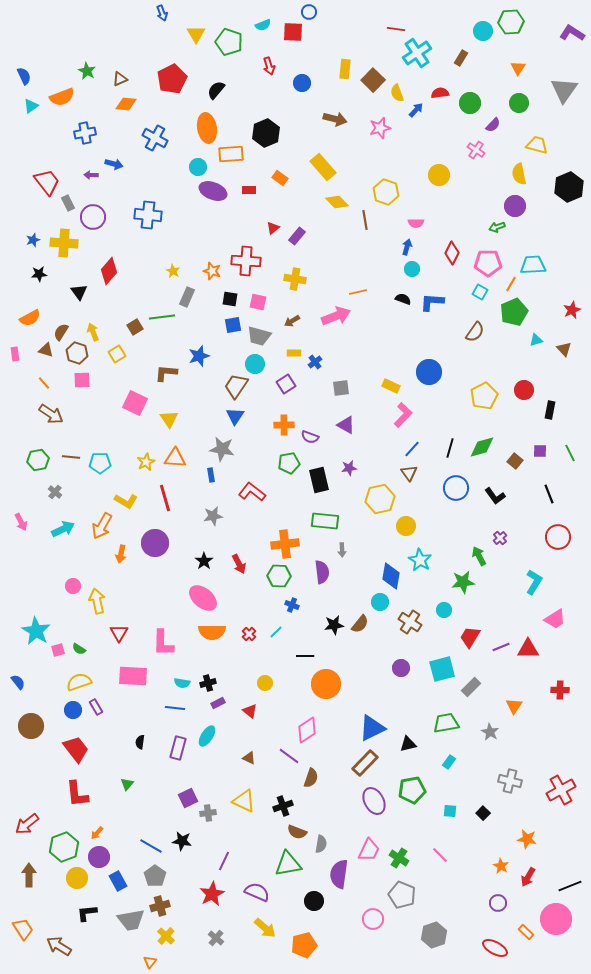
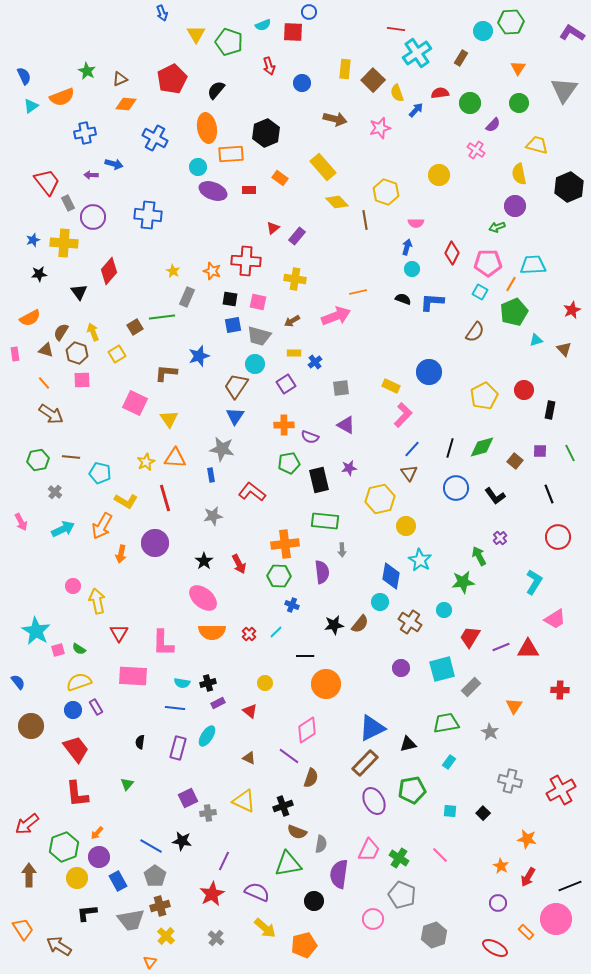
cyan pentagon at (100, 463): moved 10 px down; rotated 15 degrees clockwise
